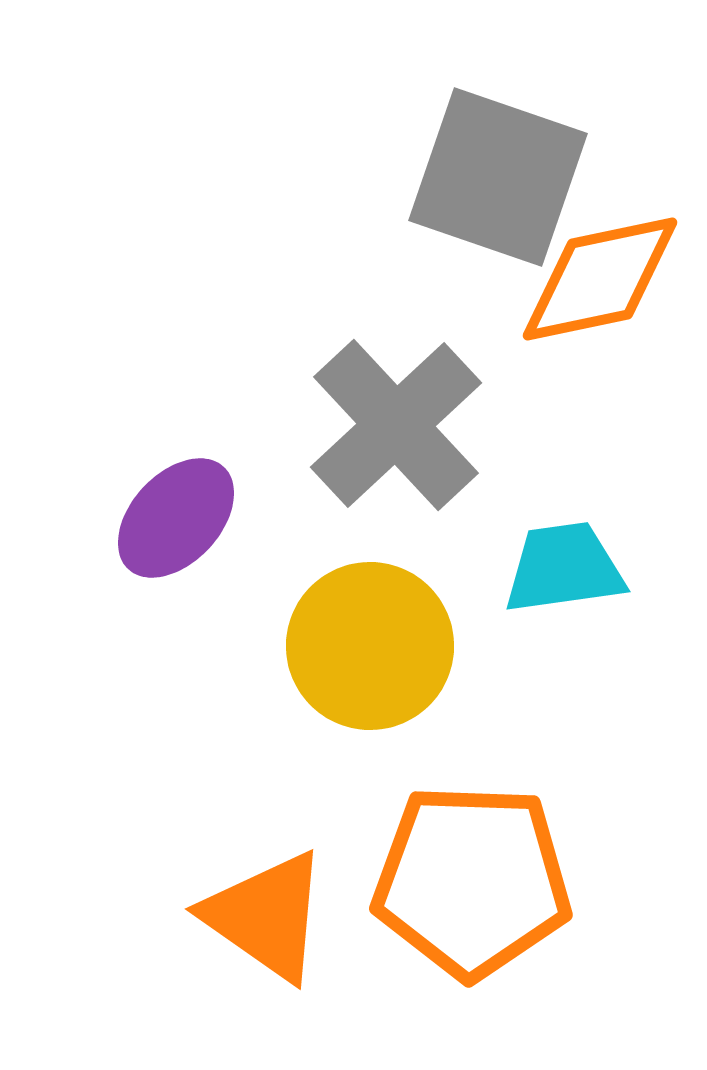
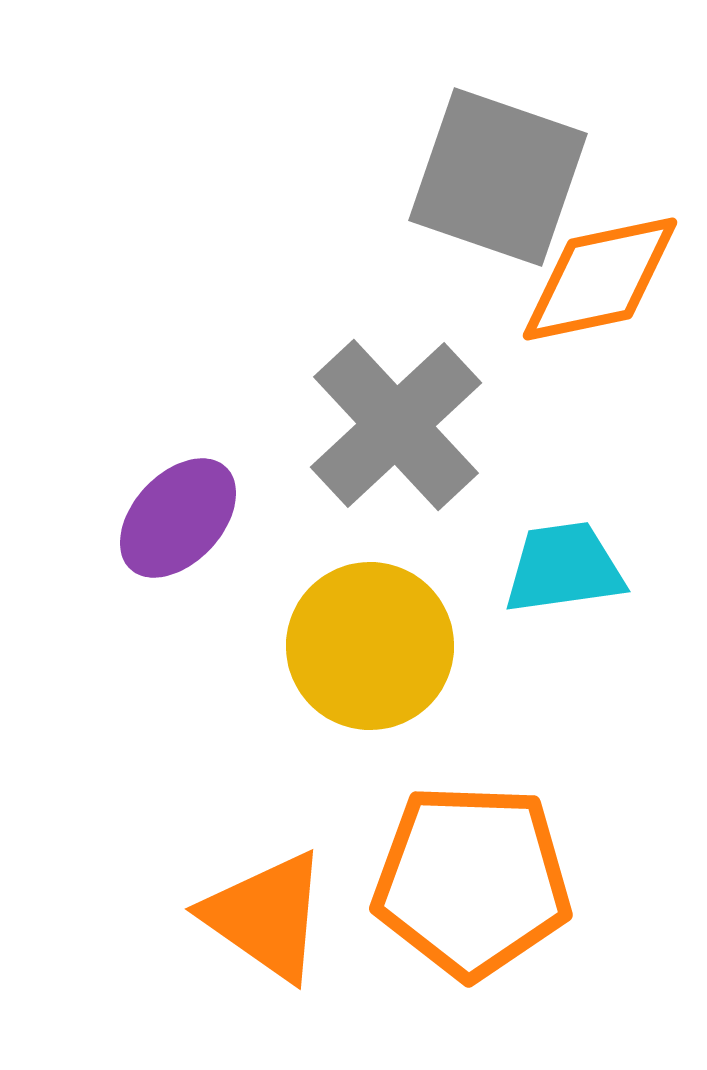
purple ellipse: moved 2 px right
